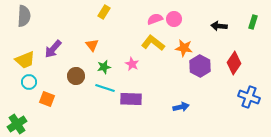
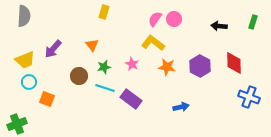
yellow rectangle: rotated 16 degrees counterclockwise
pink semicircle: rotated 35 degrees counterclockwise
orange star: moved 17 px left, 19 px down
red diamond: rotated 35 degrees counterclockwise
brown circle: moved 3 px right
purple rectangle: rotated 35 degrees clockwise
green cross: rotated 12 degrees clockwise
